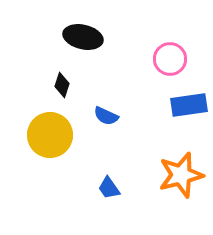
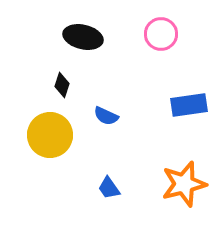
pink circle: moved 9 px left, 25 px up
orange star: moved 3 px right, 9 px down
